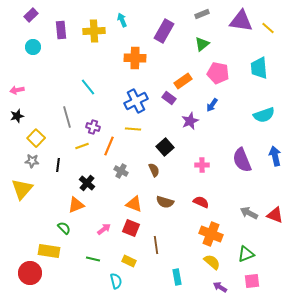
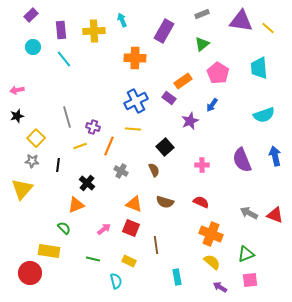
pink pentagon at (218, 73): rotated 20 degrees clockwise
cyan line at (88, 87): moved 24 px left, 28 px up
yellow line at (82, 146): moved 2 px left
pink square at (252, 281): moved 2 px left, 1 px up
